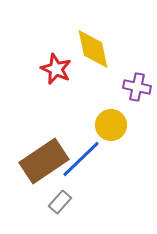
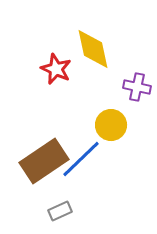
gray rectangle: moved 9 px down; rotated 25 degrees clockwise
